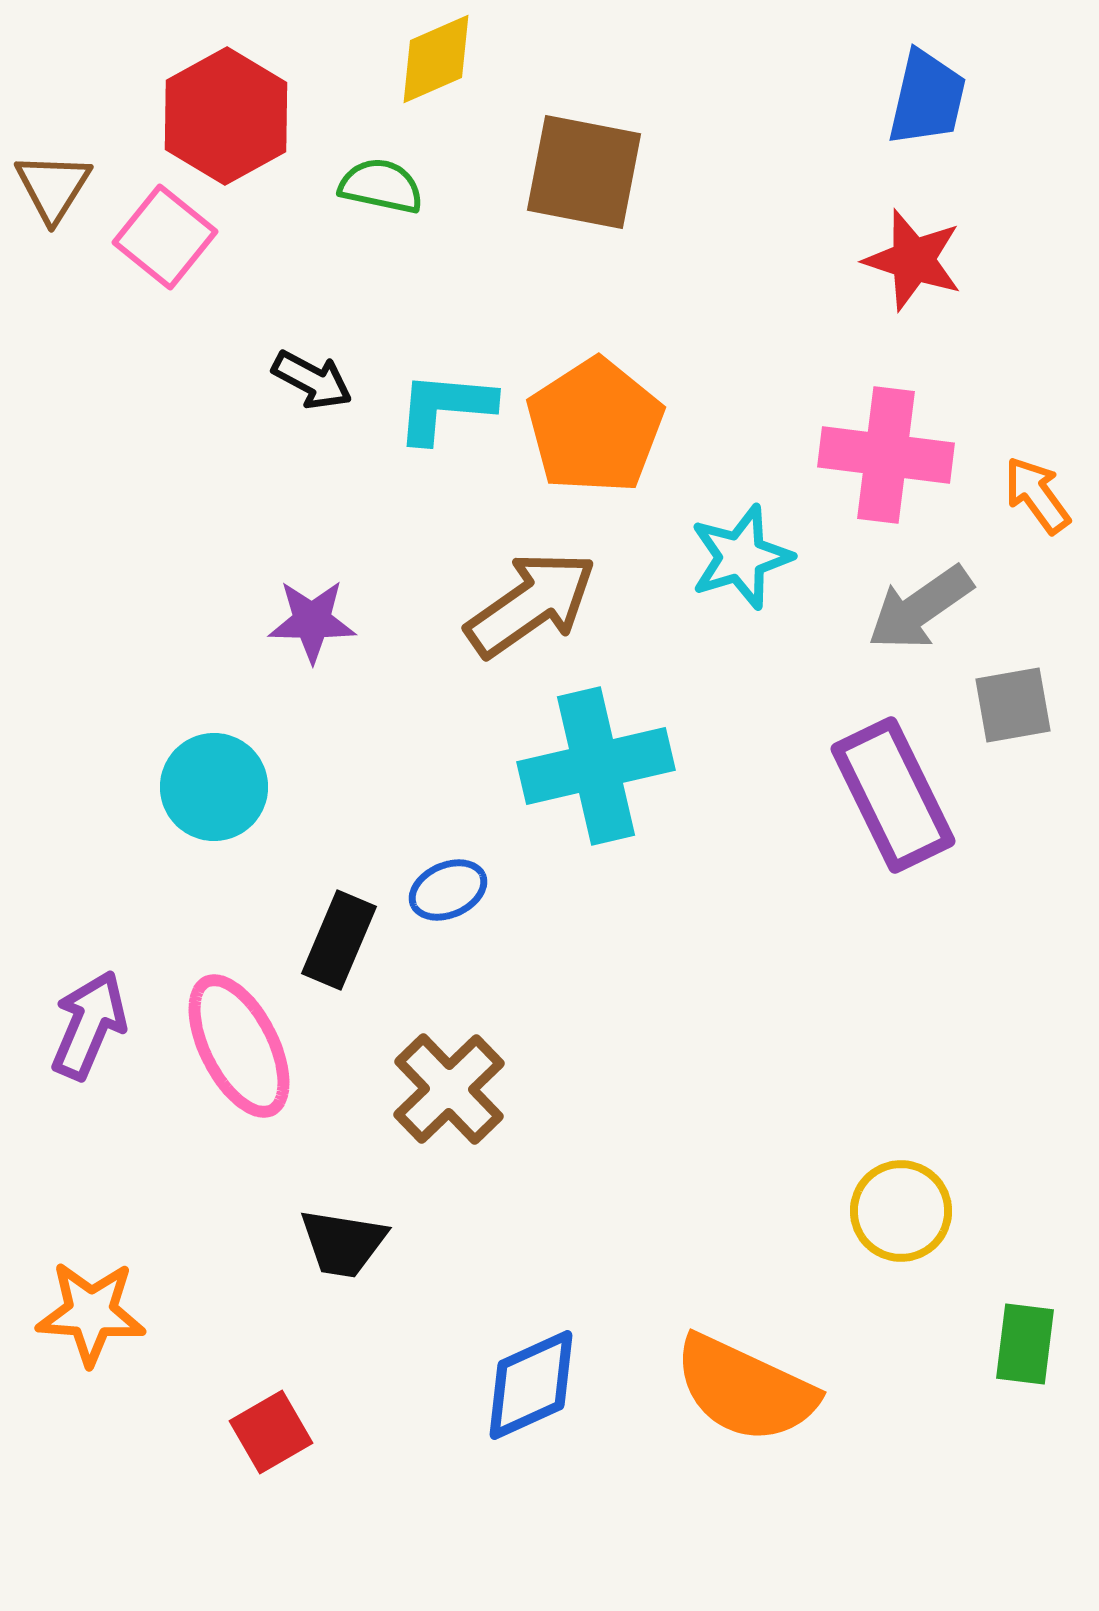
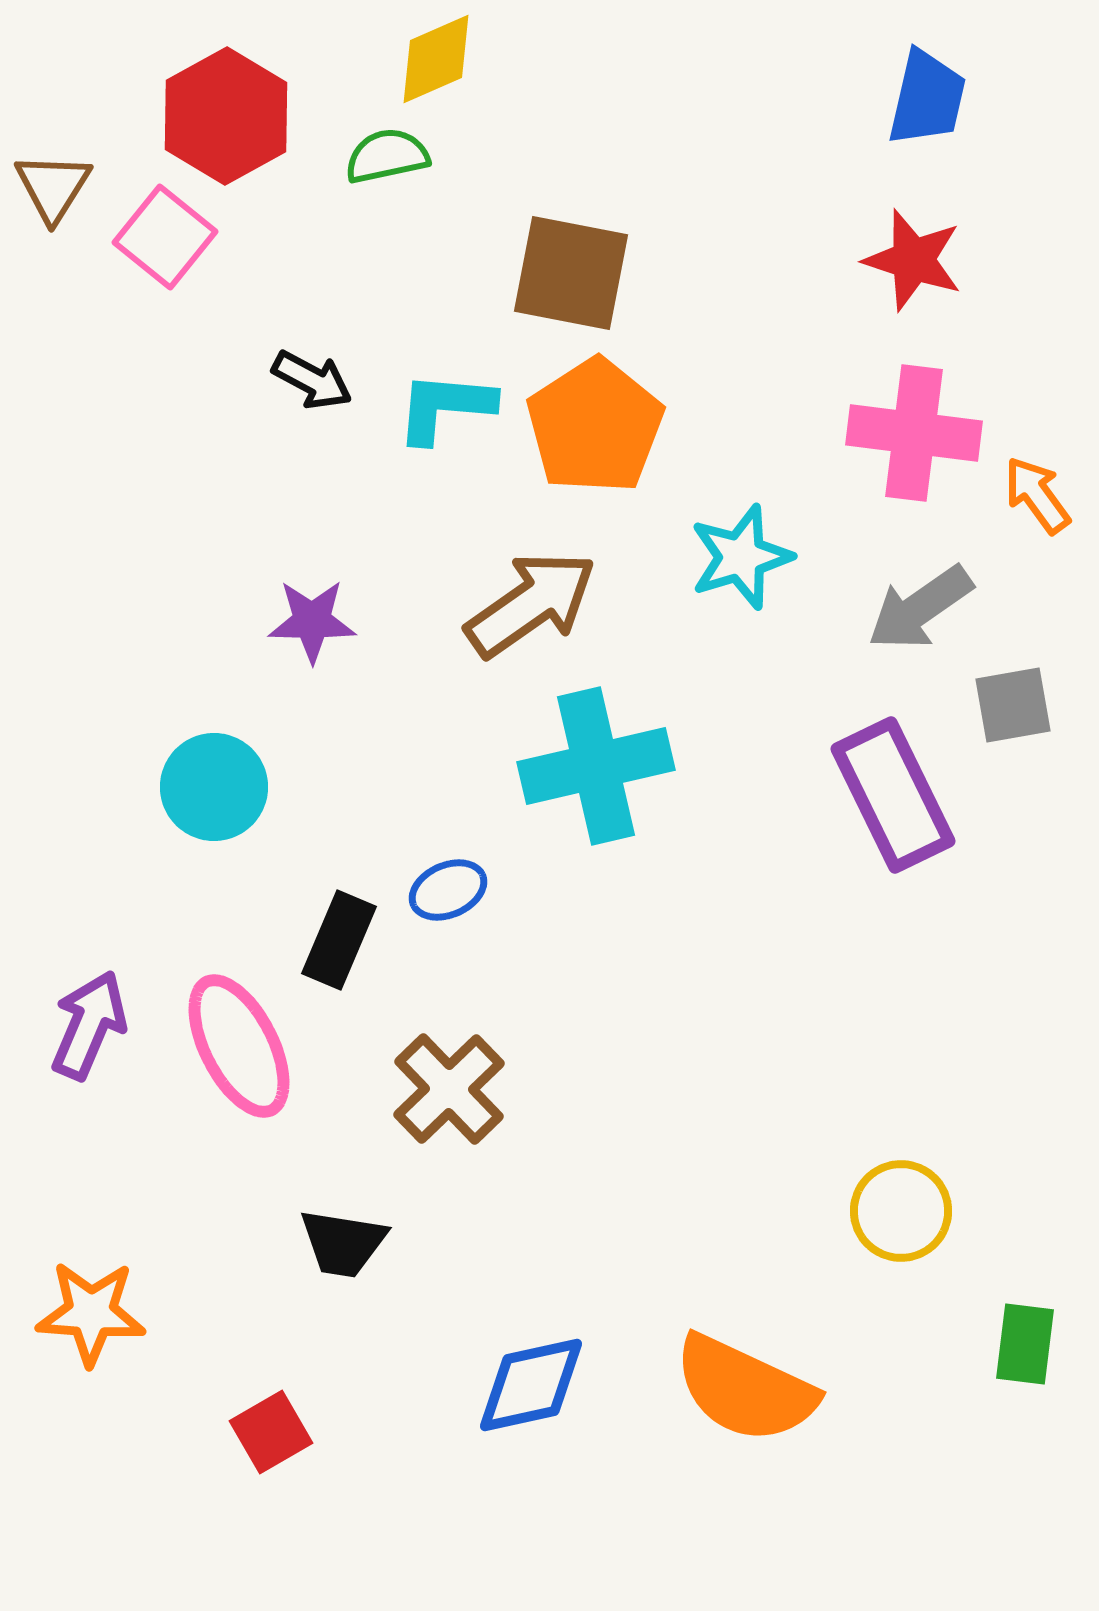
brown square: moved 13 px left, 101 px down
green semicircle: moved 6 px right, 30 px up; rotated 24 degrees counterclockwise
pink cross: moved 28 px right, 22 px up
blue diamond: rotated 12 degrees clockwise
